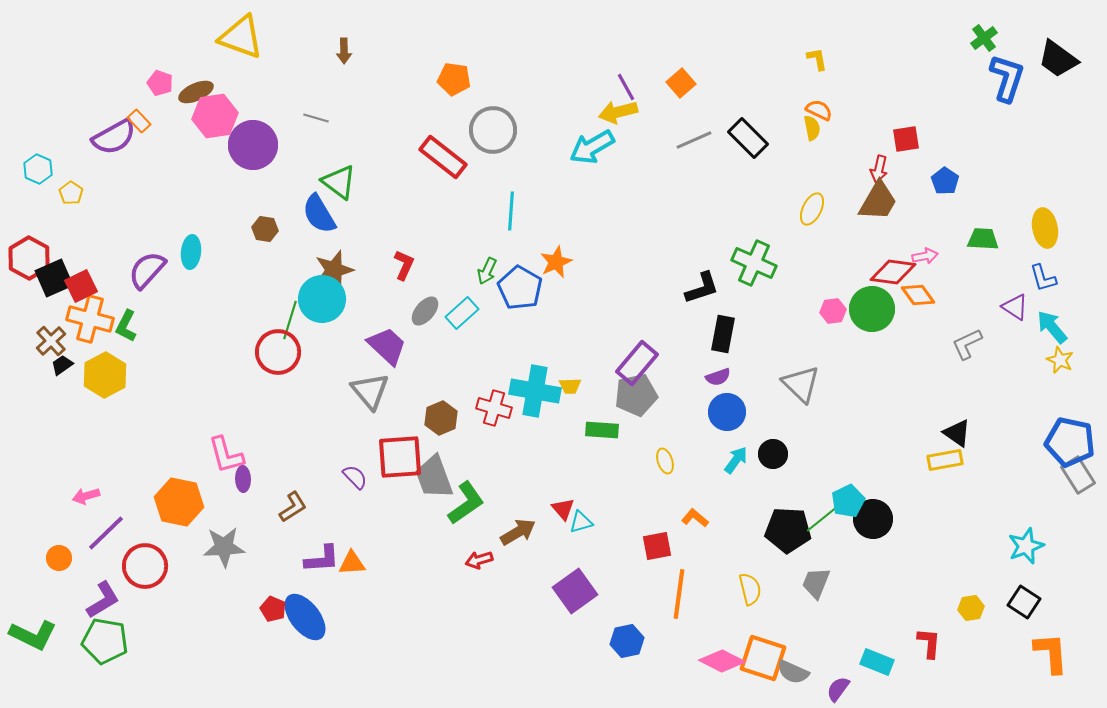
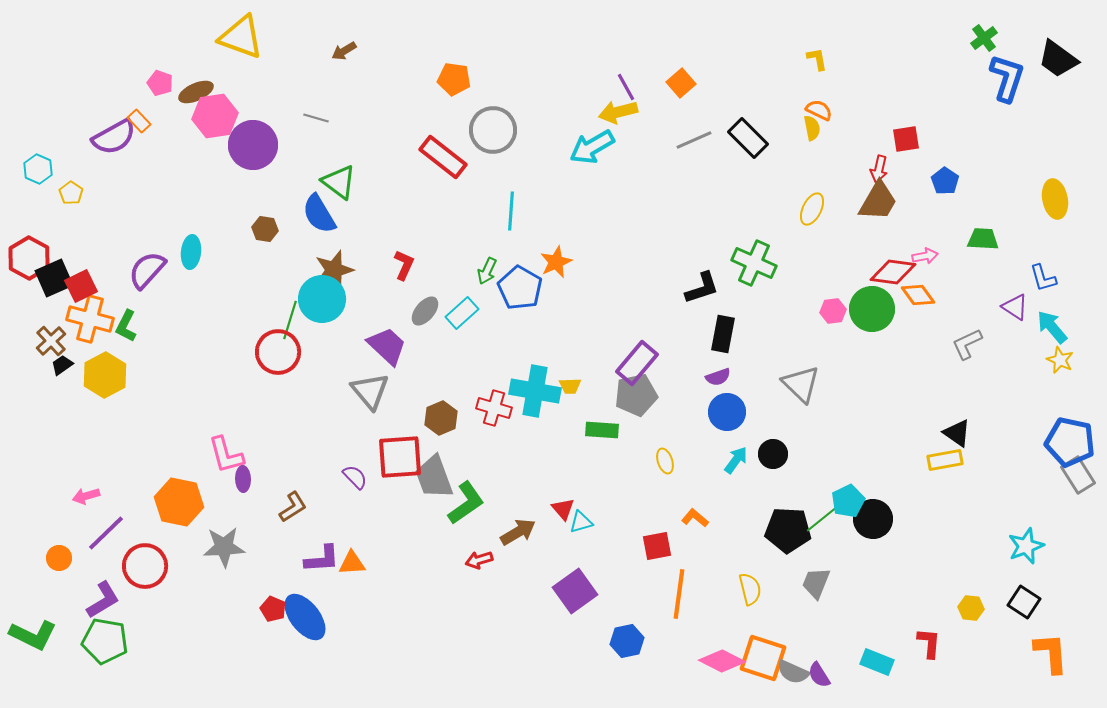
brown arrow at (344, 51): rotated 60 degrees clockwise
yellow ellipse at (1045, 228): moved 10 px right, 29 px up
yellow hexagon at (971, 608): rotated 15 degrees clockwise
purple semicircle at (838, 689): moved 19 px left, 14 px up; rotated 68 degrees counterclockwise
